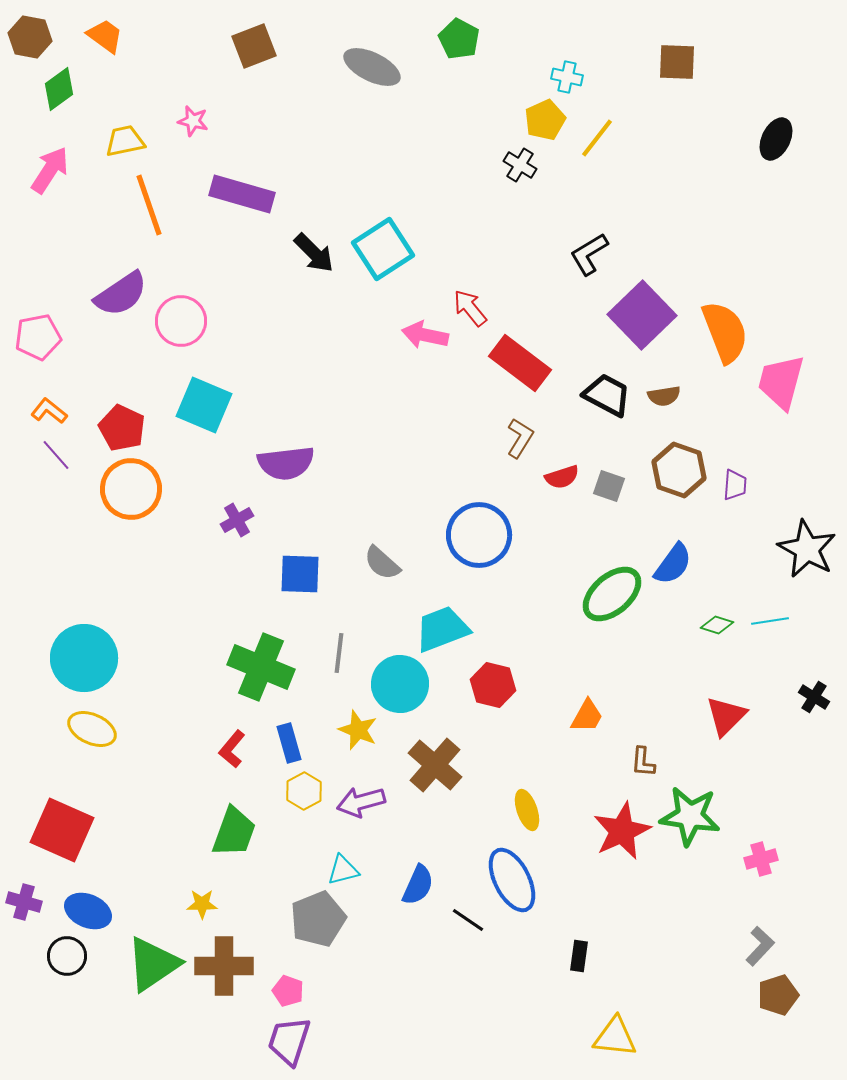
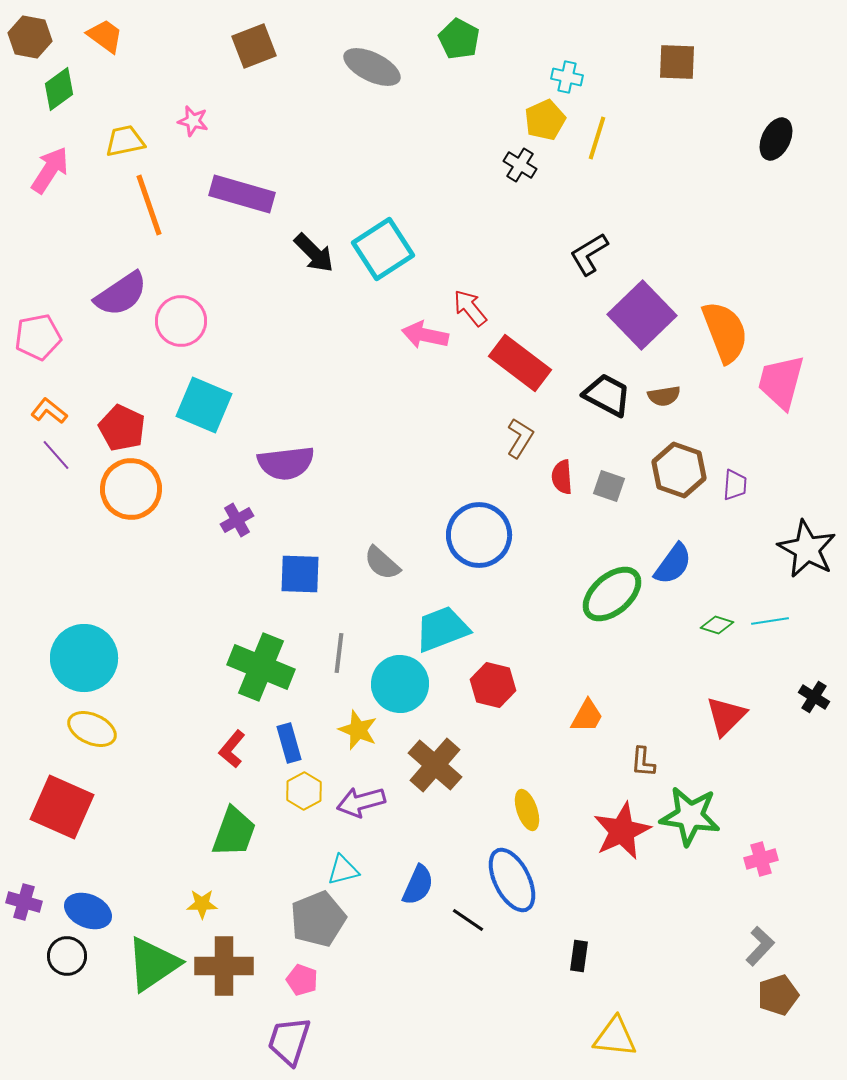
yellow line at (597, 138): rotated 21 degrees counterclockwise
red semicircle at (562, 477): rotated 104 degrees clockwise
red square at (62, 830): moved 23 px up
pink pentagon at (288, 991): moved 14 px right, 11 px up
